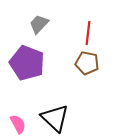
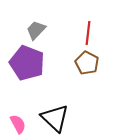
gray trapezoid: moved 3 px left, 6 px down
brown pentagon: rotated 15 degrees clockwise
